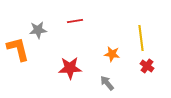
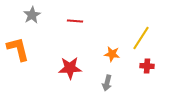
red line: rotated 14 degrees clockwise
gray star: moved 6 px left, 15 px up; rotated 24 degrees counterclockwise
yellow line: rotated 40 degrees clockwise
red cross: rotated 32 degrees counterclockwise
gray arrow: rotated 126 degrees counterclockwise
